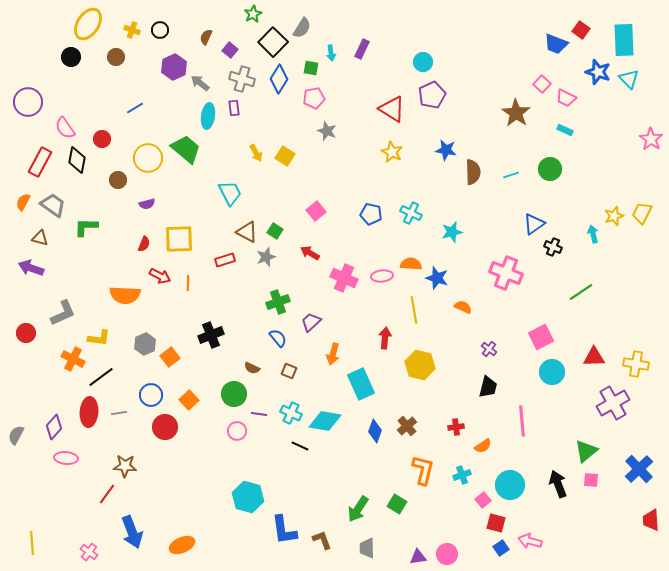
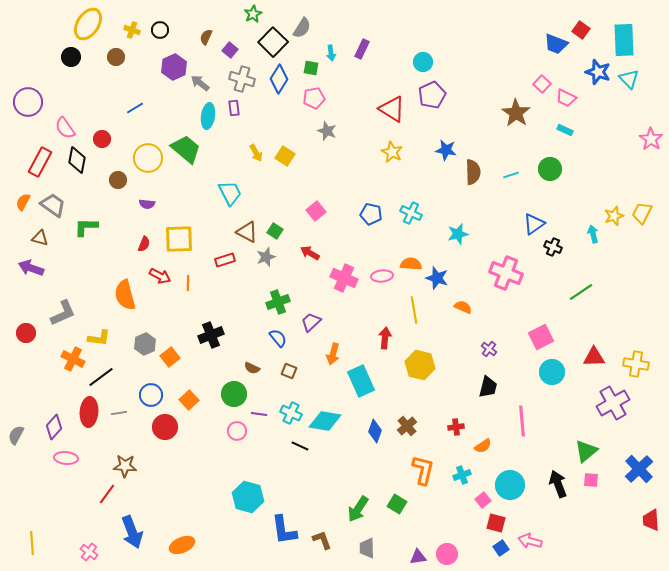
purple semicircle at (147, 204): rotated 21 degrees clockwise
cyan star at (452, 232): moved 6 px right, 2 px down
orange semicircle at (125, 295): rotated 72 degrees clockwise
cyan rectangle at (361, 384): moved 3 px up
